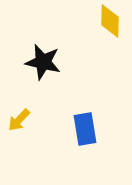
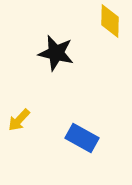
black star: moved 13 px right, 9 px up
blue rectangle: moved 3 px left, 9 px down; rotated 52 degrees counterclockwise
